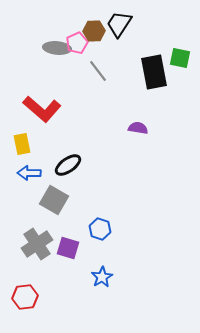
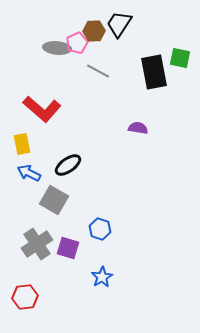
gray line: rotated 25 degrees counterclockwise
blue arrow: rotated 25 degrees clockwise
